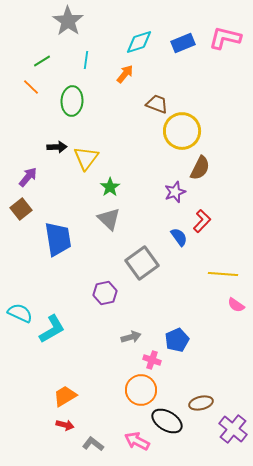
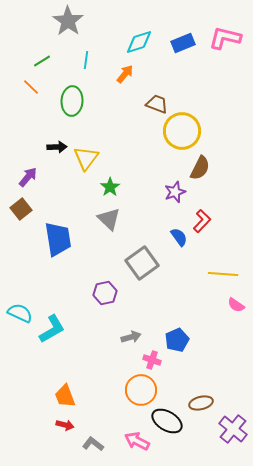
orange trapezoid: rotated 80 degrees counterclockwise
